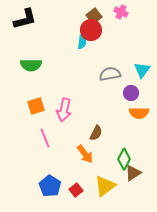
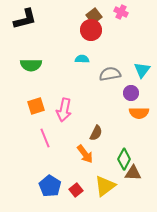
cyan semicircle: moved 17 px down; rotated 96 degrees counterclockwise
brown triangle: rotated 36 degrees clockwise
